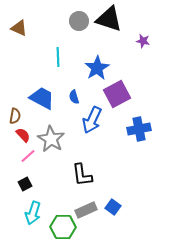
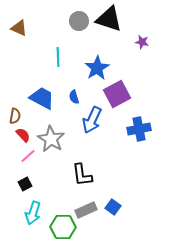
purple star: moved 1 px left, 1 px down
